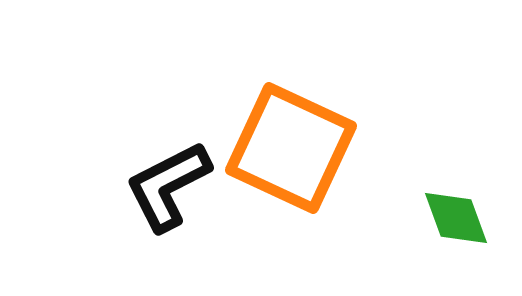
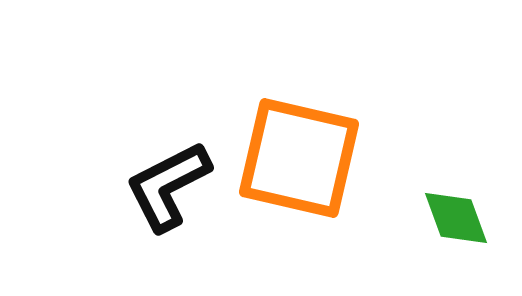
orange square: moved 8 px right, 10 px down; rotated 12 degrees counterclockwise
